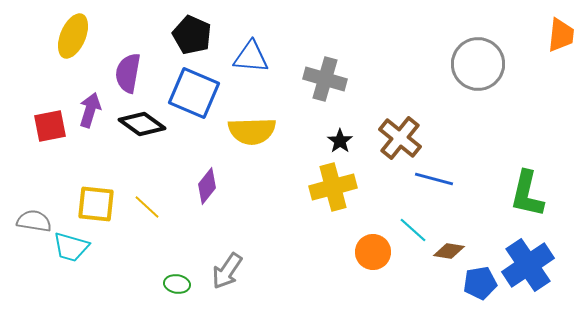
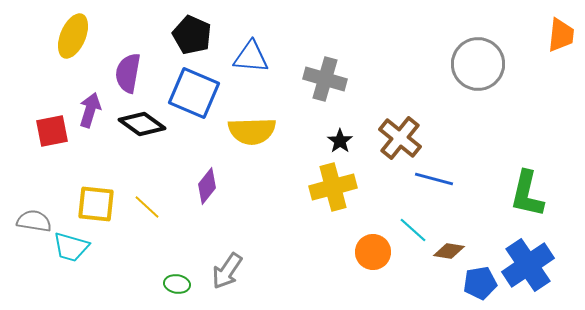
red square: moved 2 px right, 5 px down
